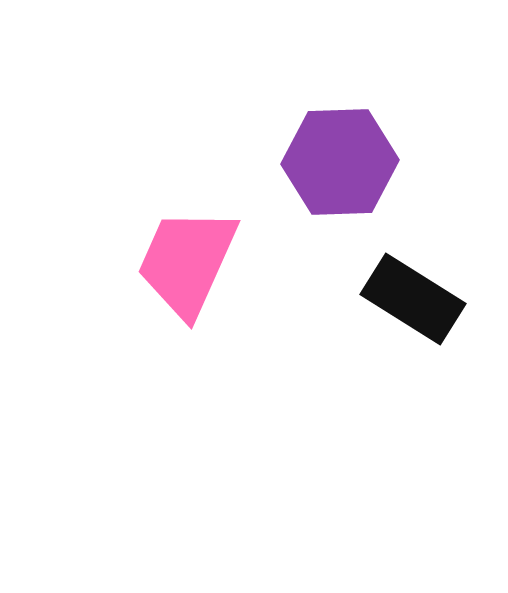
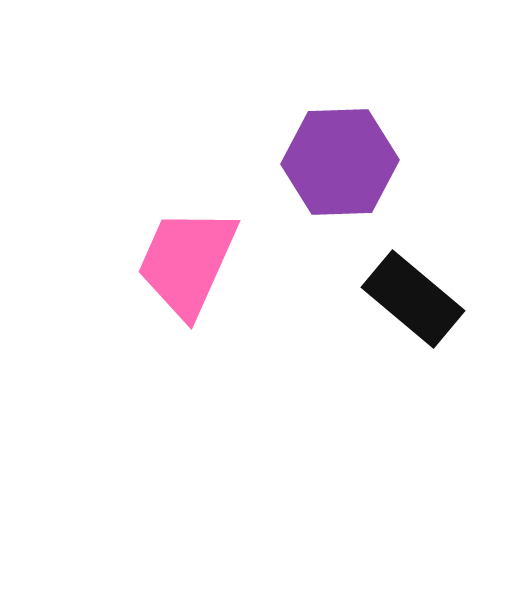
black rectangle: rotated 8 degrees clockwise
